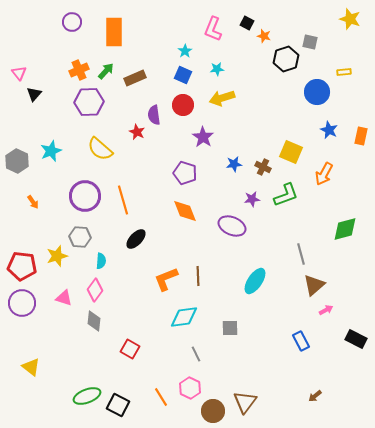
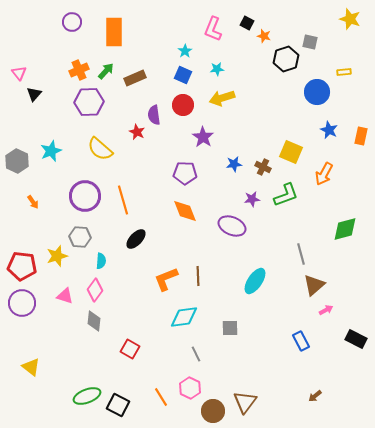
purple pentagon at (185, 173): rotated 15 degrees counterclockwise
pink triangle at (64, 298): moved 1 px right, 2 px up
